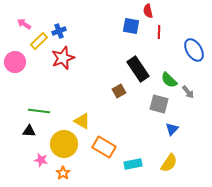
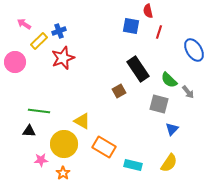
red line: rotated 16 degrees clockwise
pink star: rotated 16 degrees counterclockwise
cyan rectangle: moved 1 px down; rotated 24 degrees clockwise
